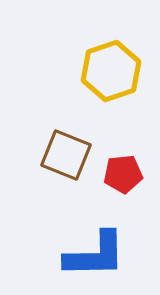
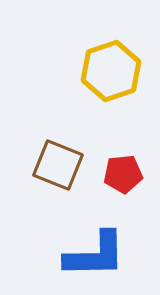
brown square: moved 8 px left, 10 px down
